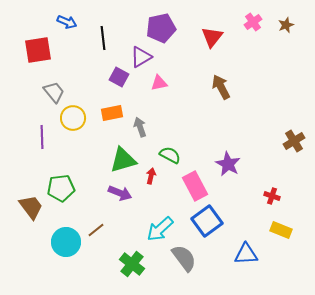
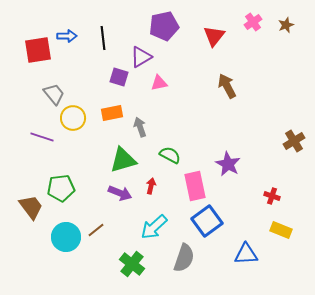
blue arrow: moved 14 px down; rotated 24 degrees counterclockwise
purple pentagon: moved 3 px right, 2 px up
red triangle: moved 2 px right, 1 px up
purple square: rotated 12 degrees counterclockwise
brown arrow: moved 6 px right, 1 px up
gray trapezoid: moved 2 px down
purple line: rotated 70 degrees counterclockwise
red arrow: moved 10 px down
pink rectangle: rotated 16 degrees clockwise
cyan arrow: moved 6 px left, 2 px up
cyan circle: moved 5 px up
gray semicircle: rotated 56 degrees clockwise
